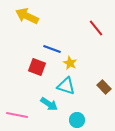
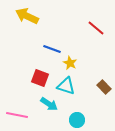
red line: rotated 12 degrees counterclockwise
red square: moved 3 px right, 11 px down
